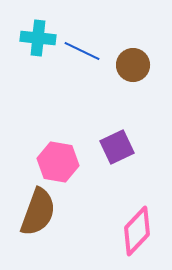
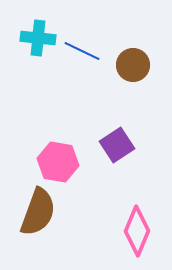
purple square: moved 2 px up; rotated 8 degrees counterclockwise
pink diamond: rotated 21 degrees counterclockwise
